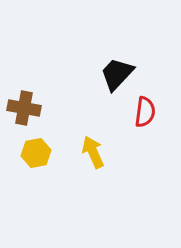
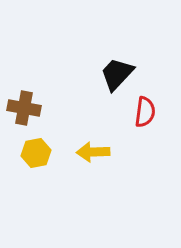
yellow arrow: rotated 68 degrees counterclockwise
